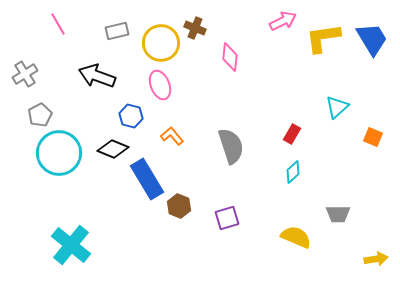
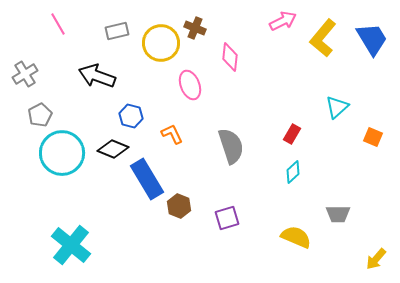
yellow L-shape: rotated 42 degrees counterclockwise
pink ellipse: moved 30 px right
orange L-shape: moved 2 px up; rotated 15 degrees clockwise
cyan circle: moved 3 px right
yellow arrow: rotated 140 degrees clockwise
